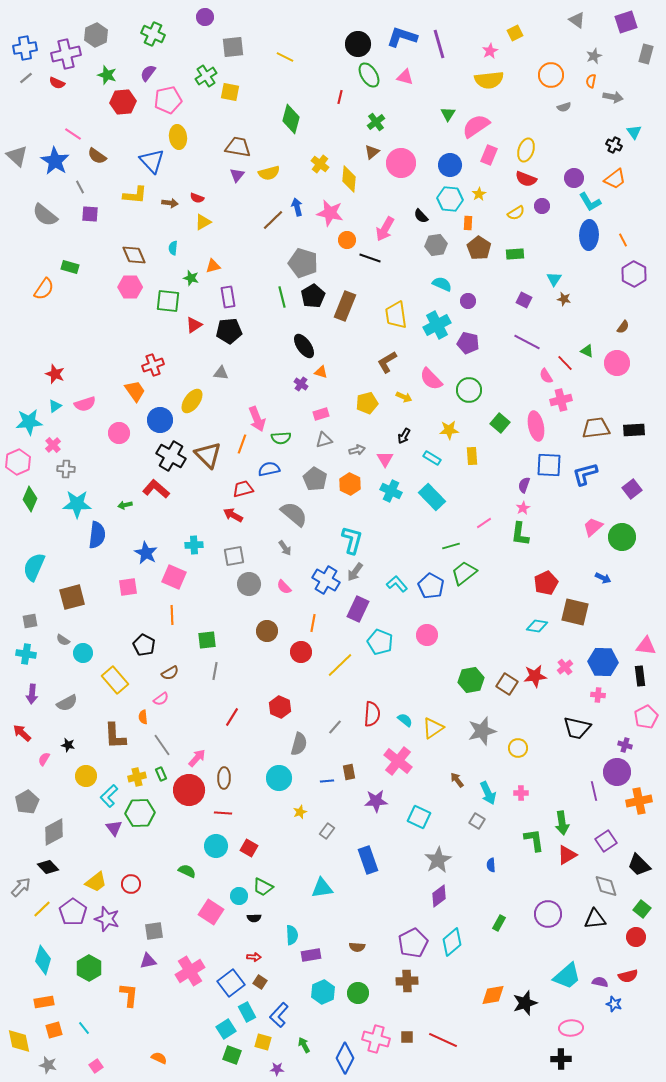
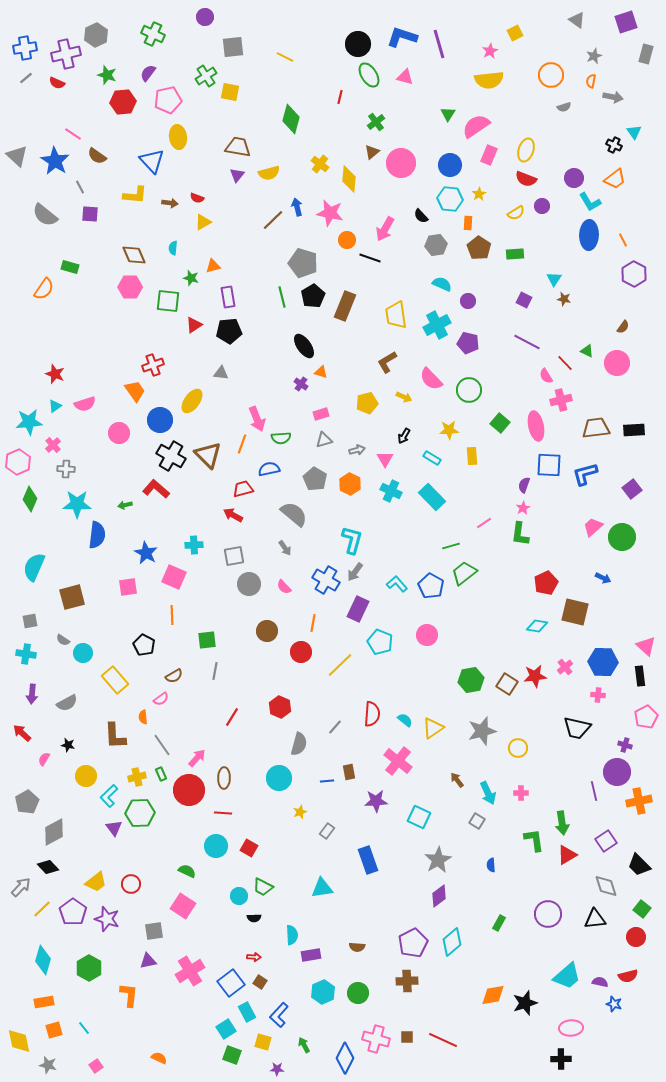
pink triangle at (646, 646): rotated 35 degrees clockwise
brown semicircle at (170, 673): moved 4 px right, 3 px down
pink square at (211, 912): moved 28 px left, 6 px up
